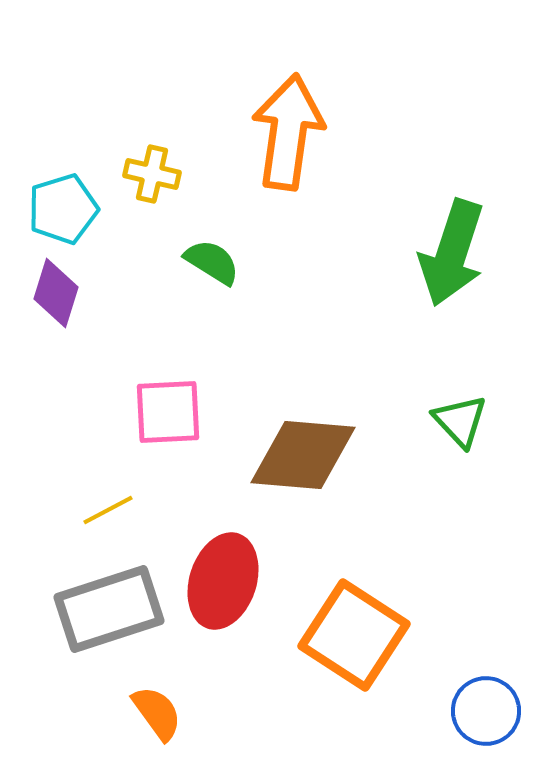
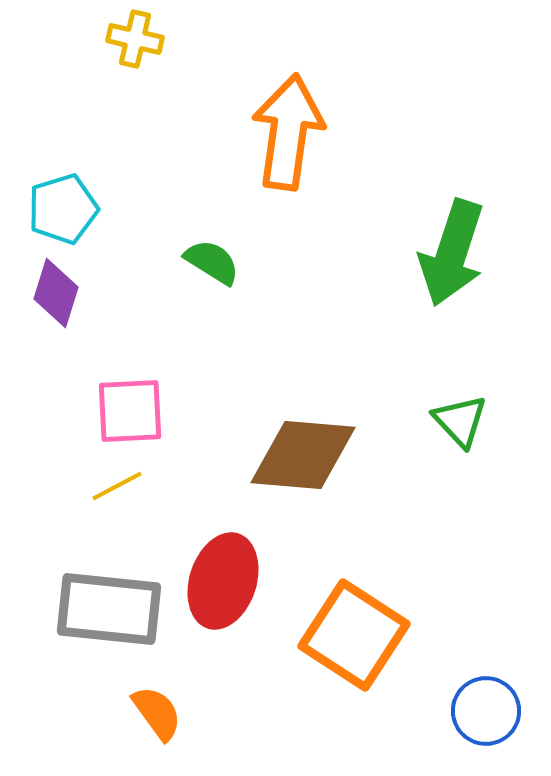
yellow cross: moved 17 px left, 135 px up
pink square: moved 38 px left, 1 px up
yellow line: moved 9 px right, 24 px up
gray rectangle: rotated 24 degrees clockwise
